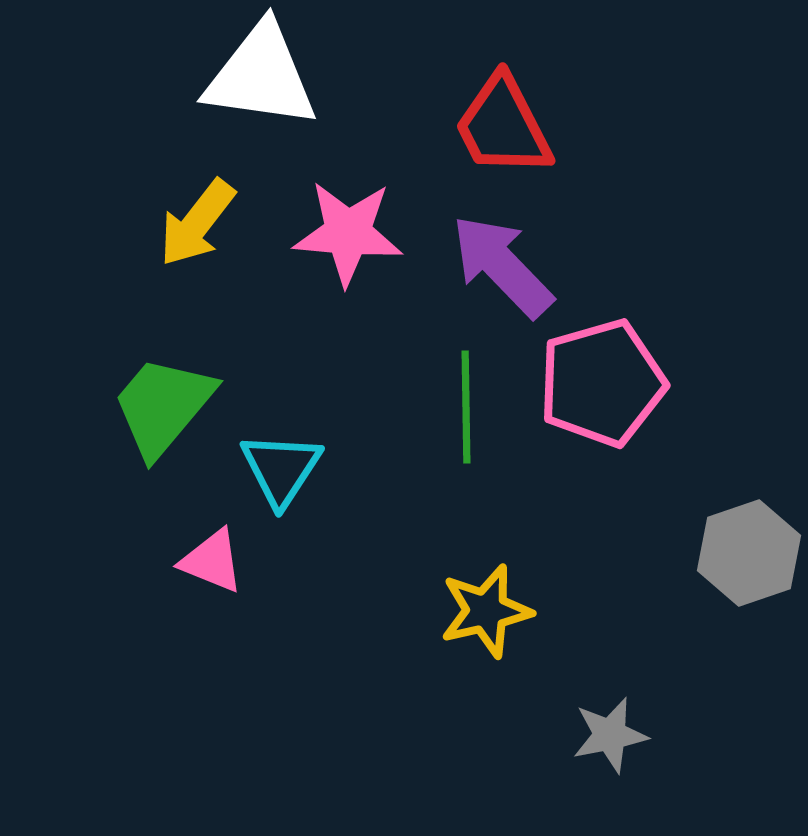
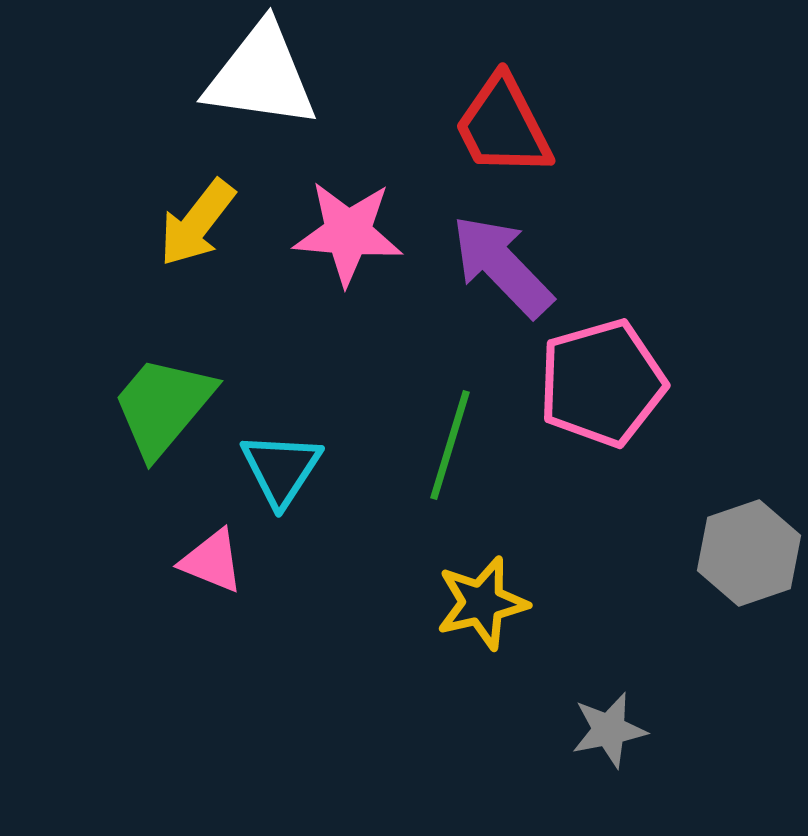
green line: moved 16 px left, 38 px down; rotated 18 degrees clockwise
yellow star: moved 4 px left, 8 px up
gray star: moved 1 px left, 5 px up
